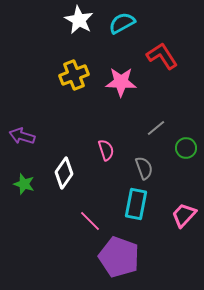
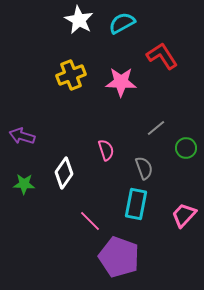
yellow cross: moved 3 px left
green star: rotated 15 degrees counterclockwise
